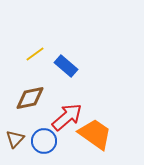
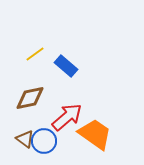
brown triangle: moved 10 px right; rotated 36 degrees counterclockwise
